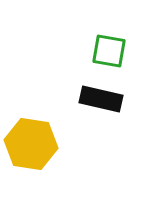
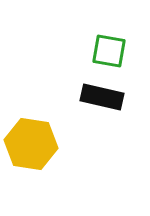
black rectangle: moved 1 px right, 2 px up
